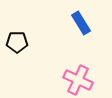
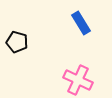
black pentagon: rotated 15 degrees clockwise
